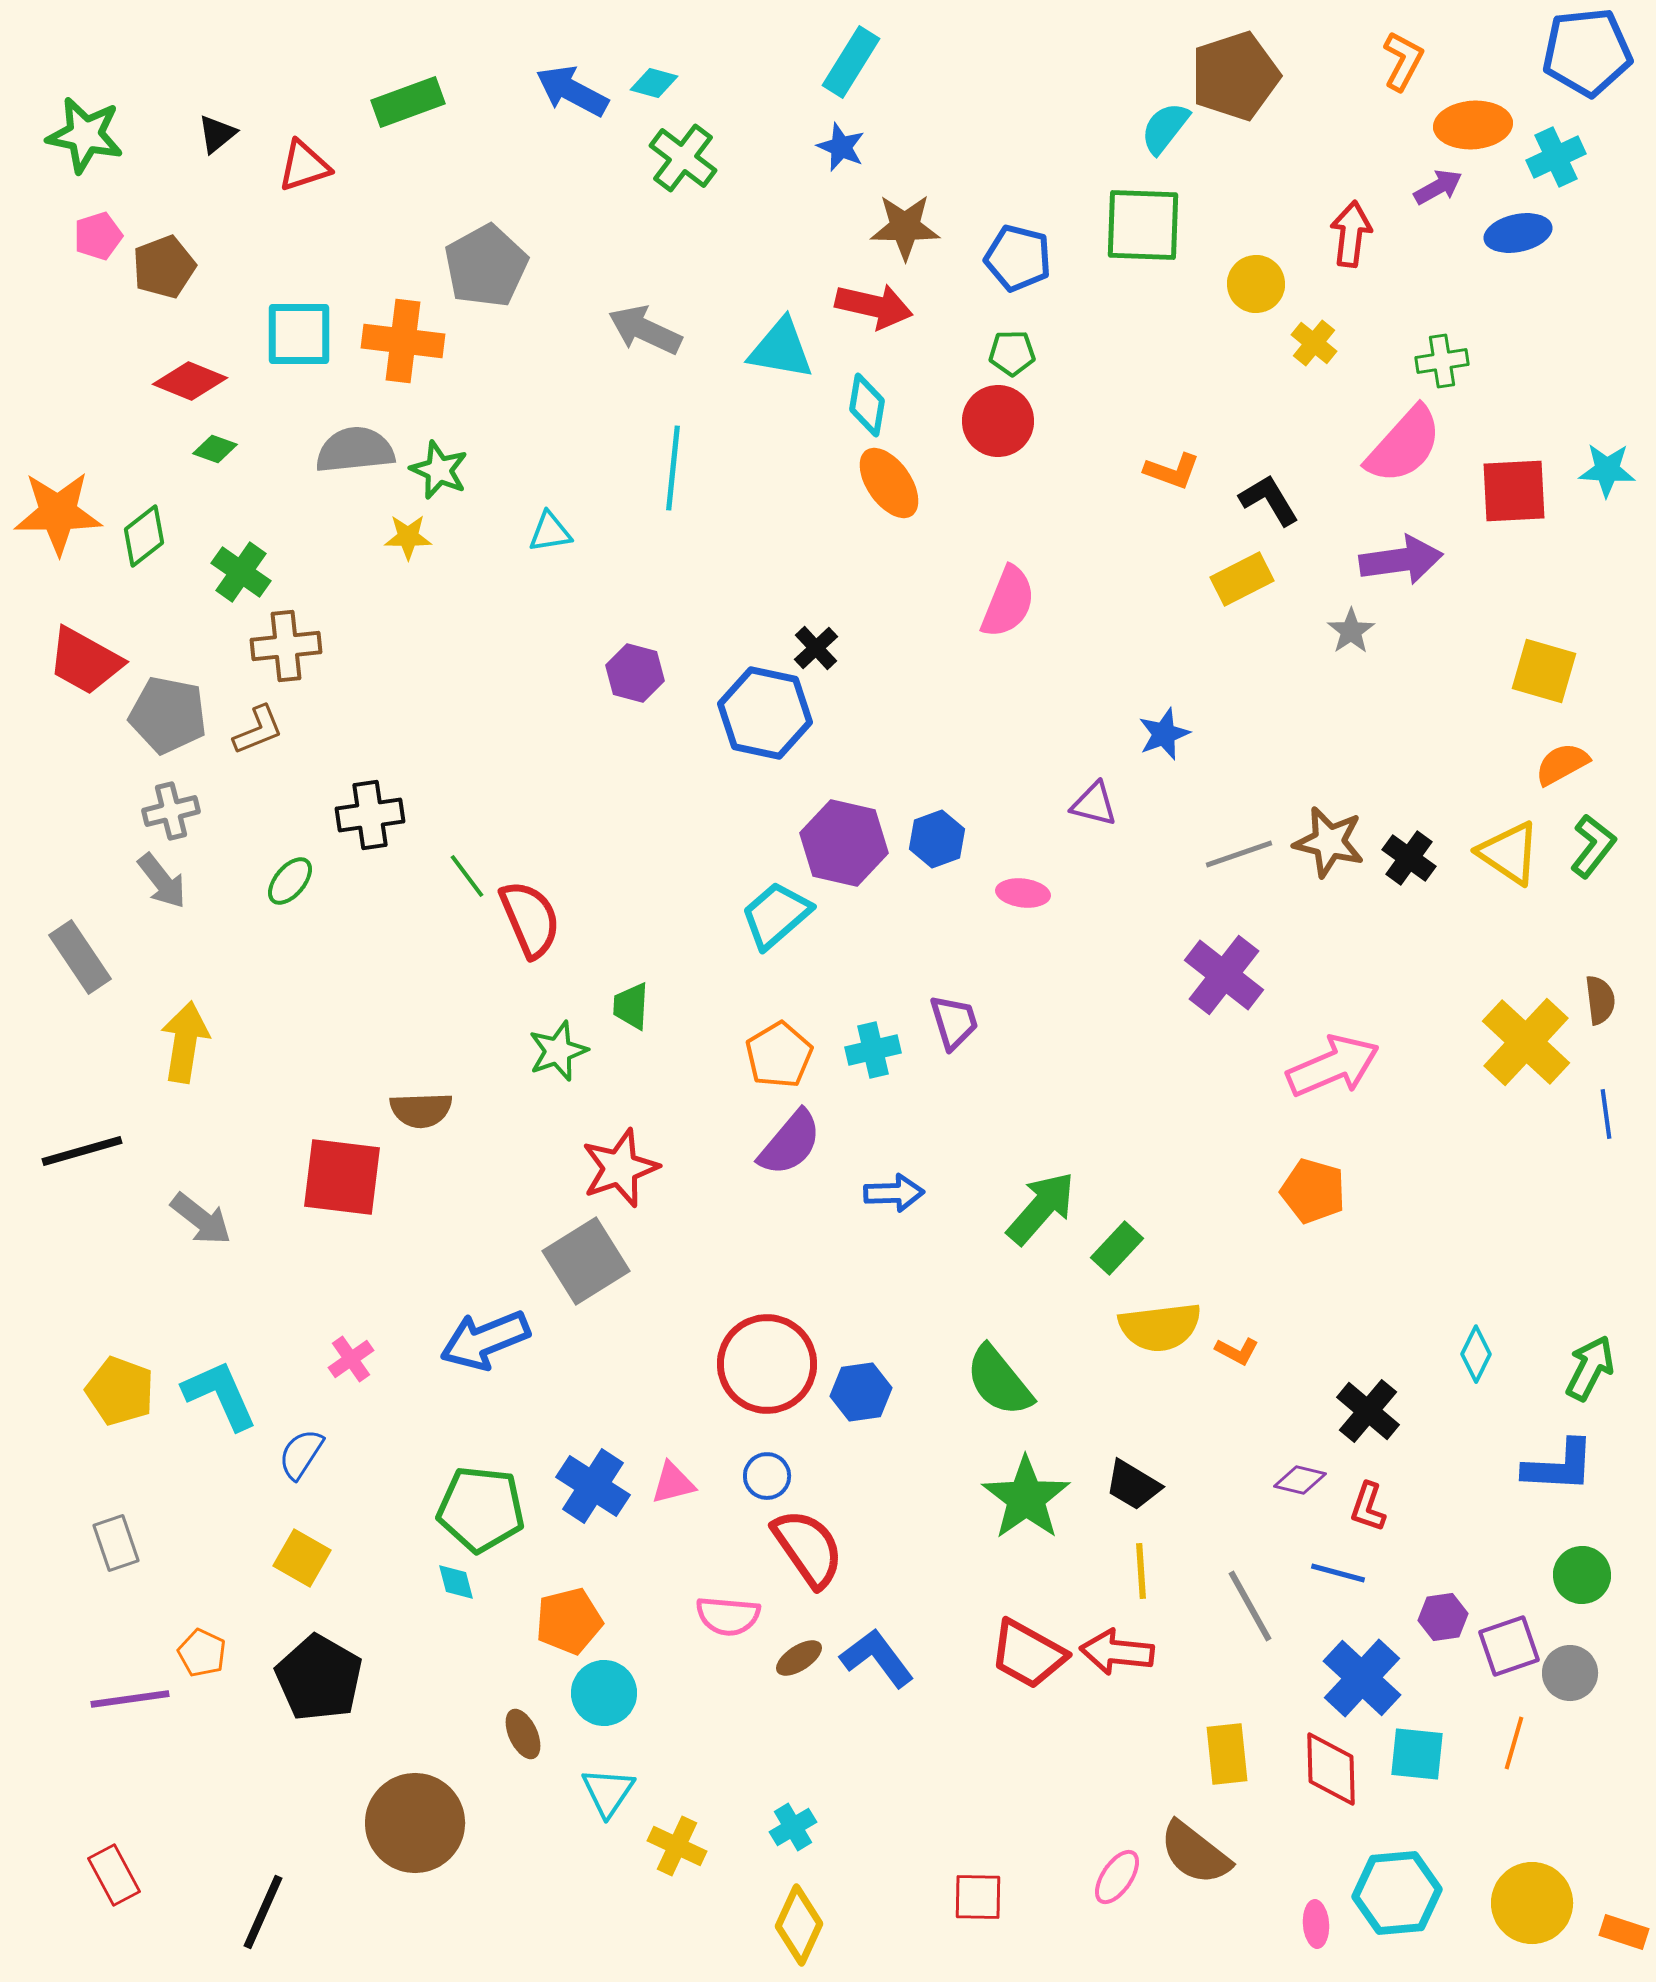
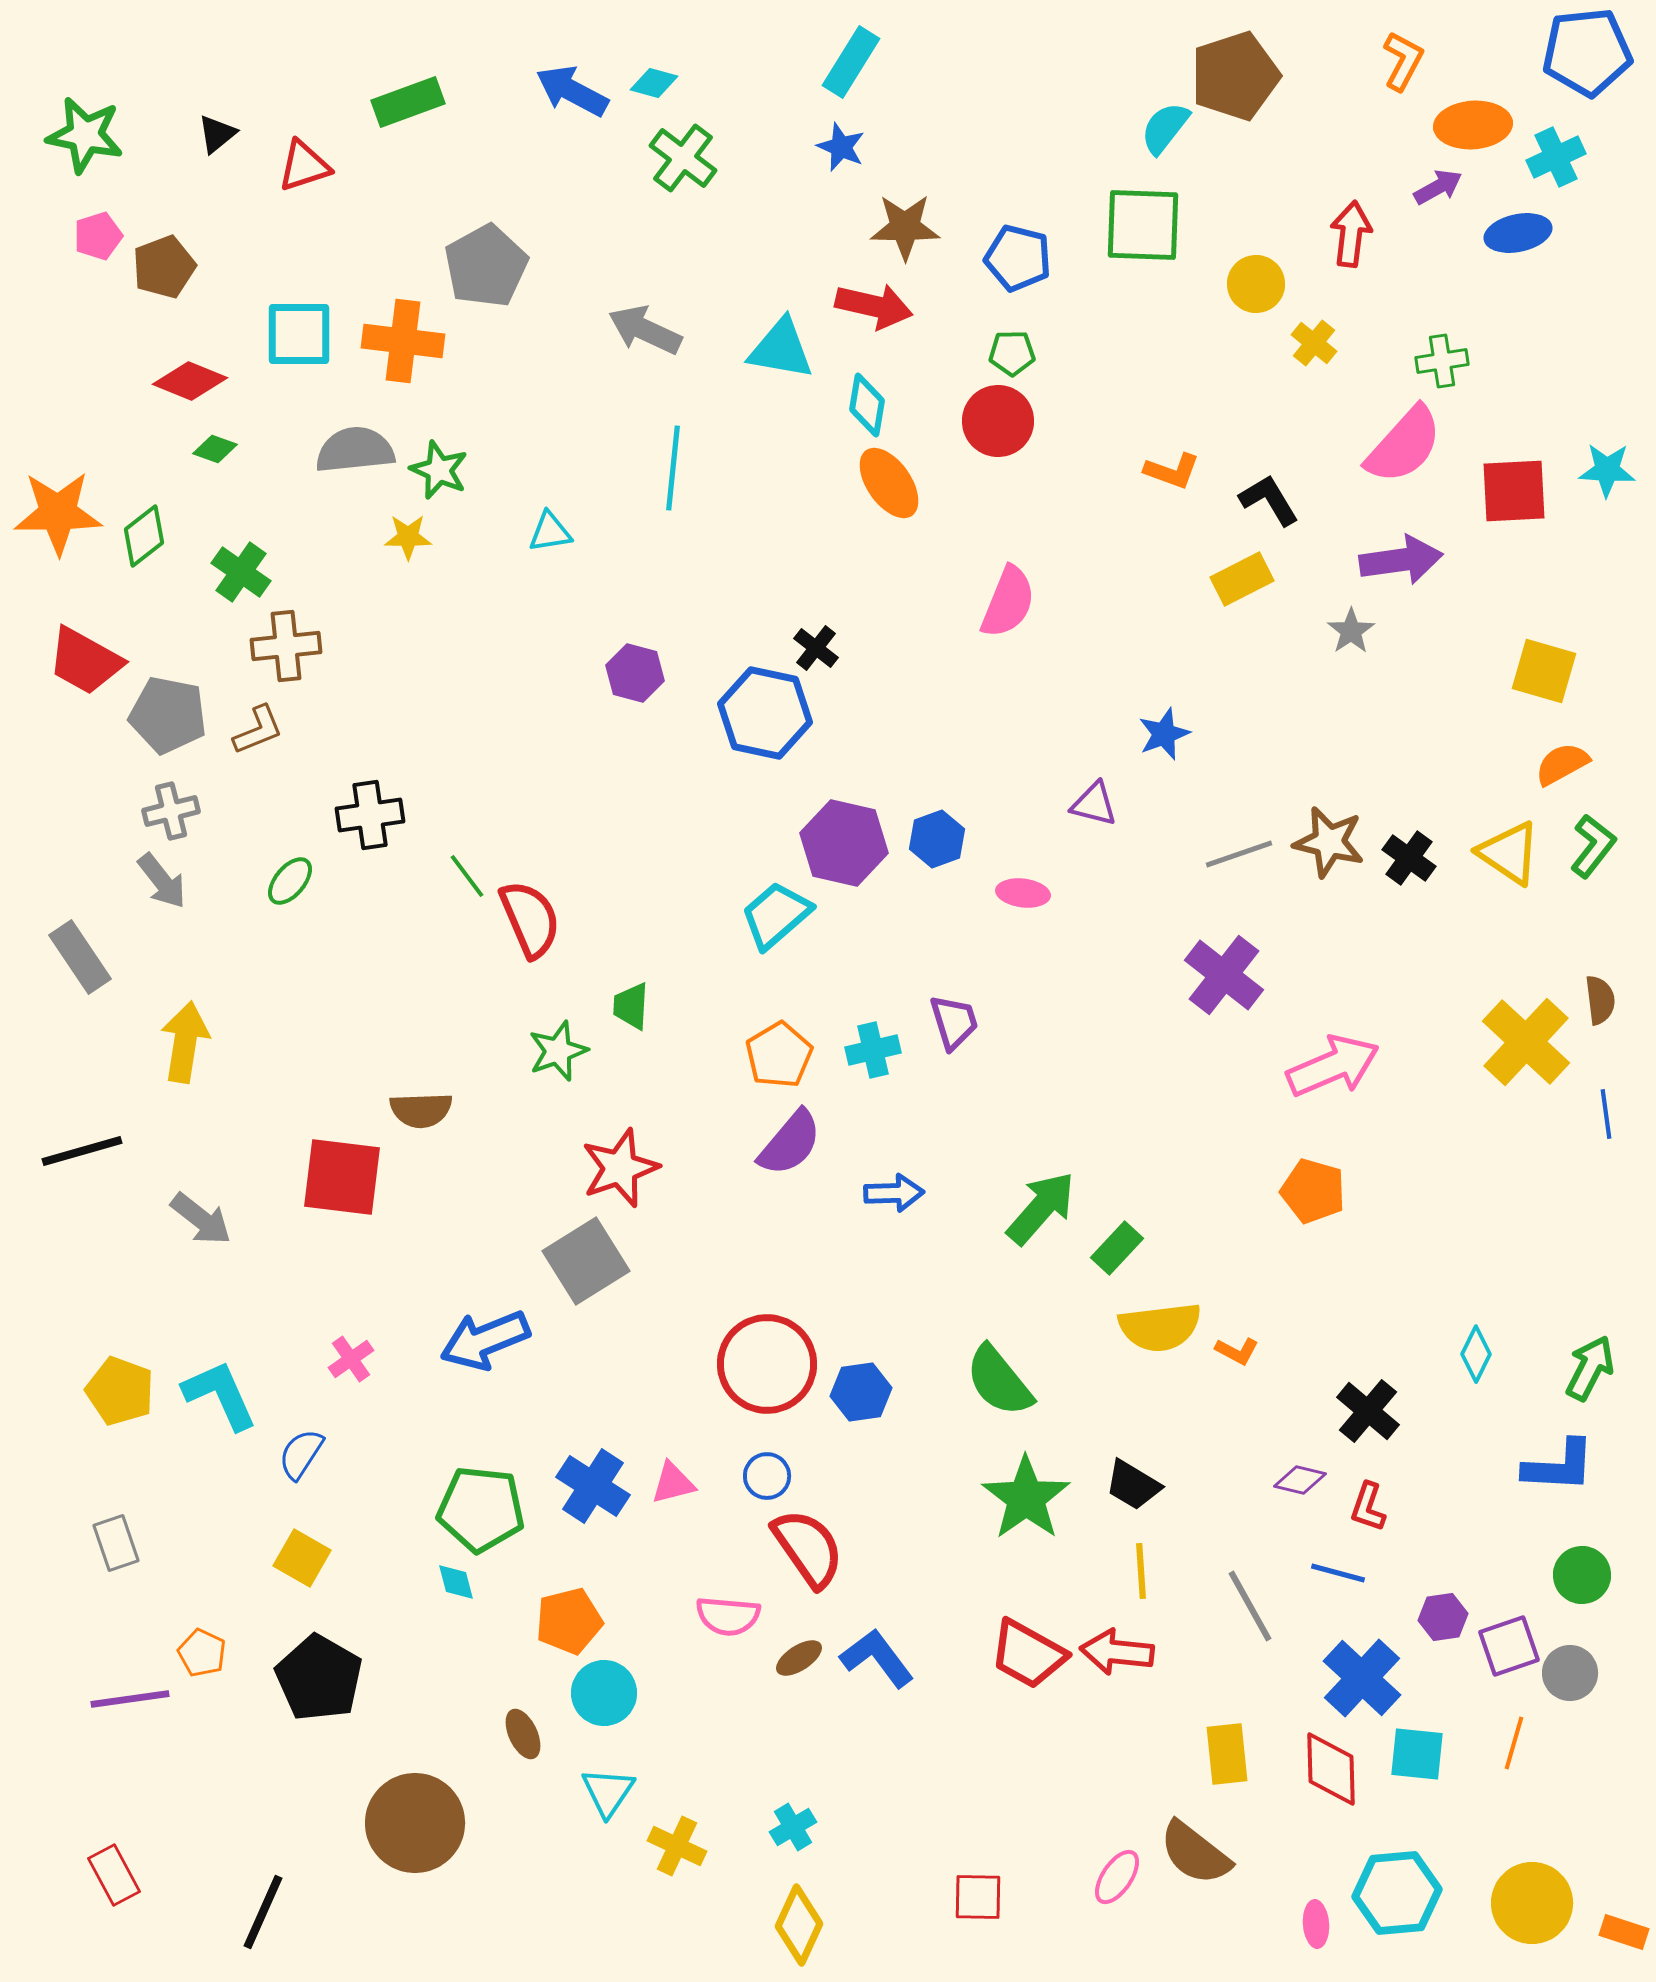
black cross at (816, 648): rotated 9 degrees counterclockwise
